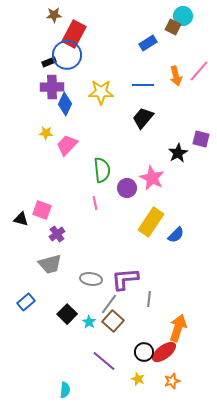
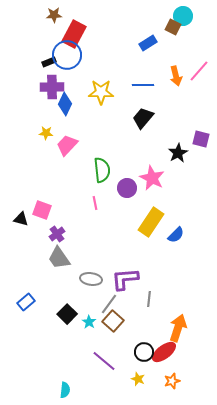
gray trapezoid at (50, 264): moved 9 px right, 6 px up; rotated 70 degrees clockwise
